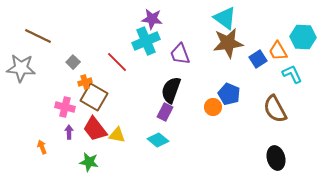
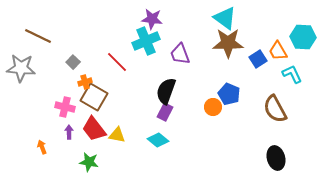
brown star: rotated 8 degrees clockwise
black semicircle: moved 5 px left, 1 px down
red trapezoid: moved 1 px left
